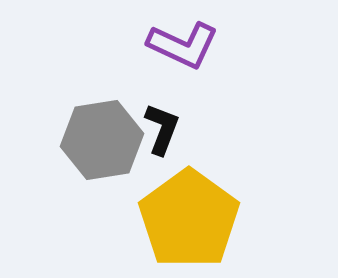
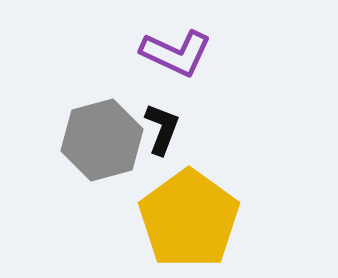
purple L-shape: moved 7 px left, 8 px down
gray hexagon: rotated 6 degrees counterclockwise
